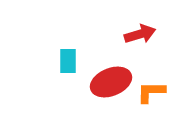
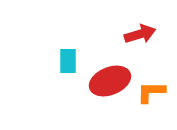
red ellipse: moved 1 px left, 1 px up
